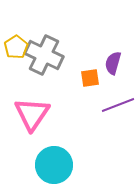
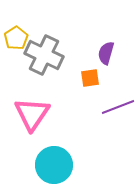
yellow pentagon: moved 9 px up
purple semicircle: moved 7 px left, 10 px up
purple line: moved 2 px down
